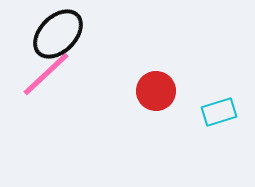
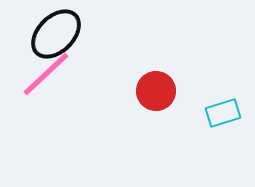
black ellipse: moved 2 px left
cyan rectangle: moved 4 px right, 1 px down
